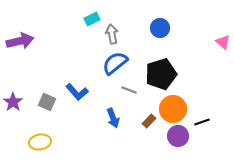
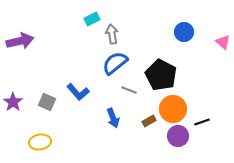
blue circle: moved 24 px right, 4 px down
black pentagon: moved 1 px down; rotated 28 degrees counterclockwise
blue L-shape: moved 1 px right
brown rectangle: rotated 16 degrees clockwise
